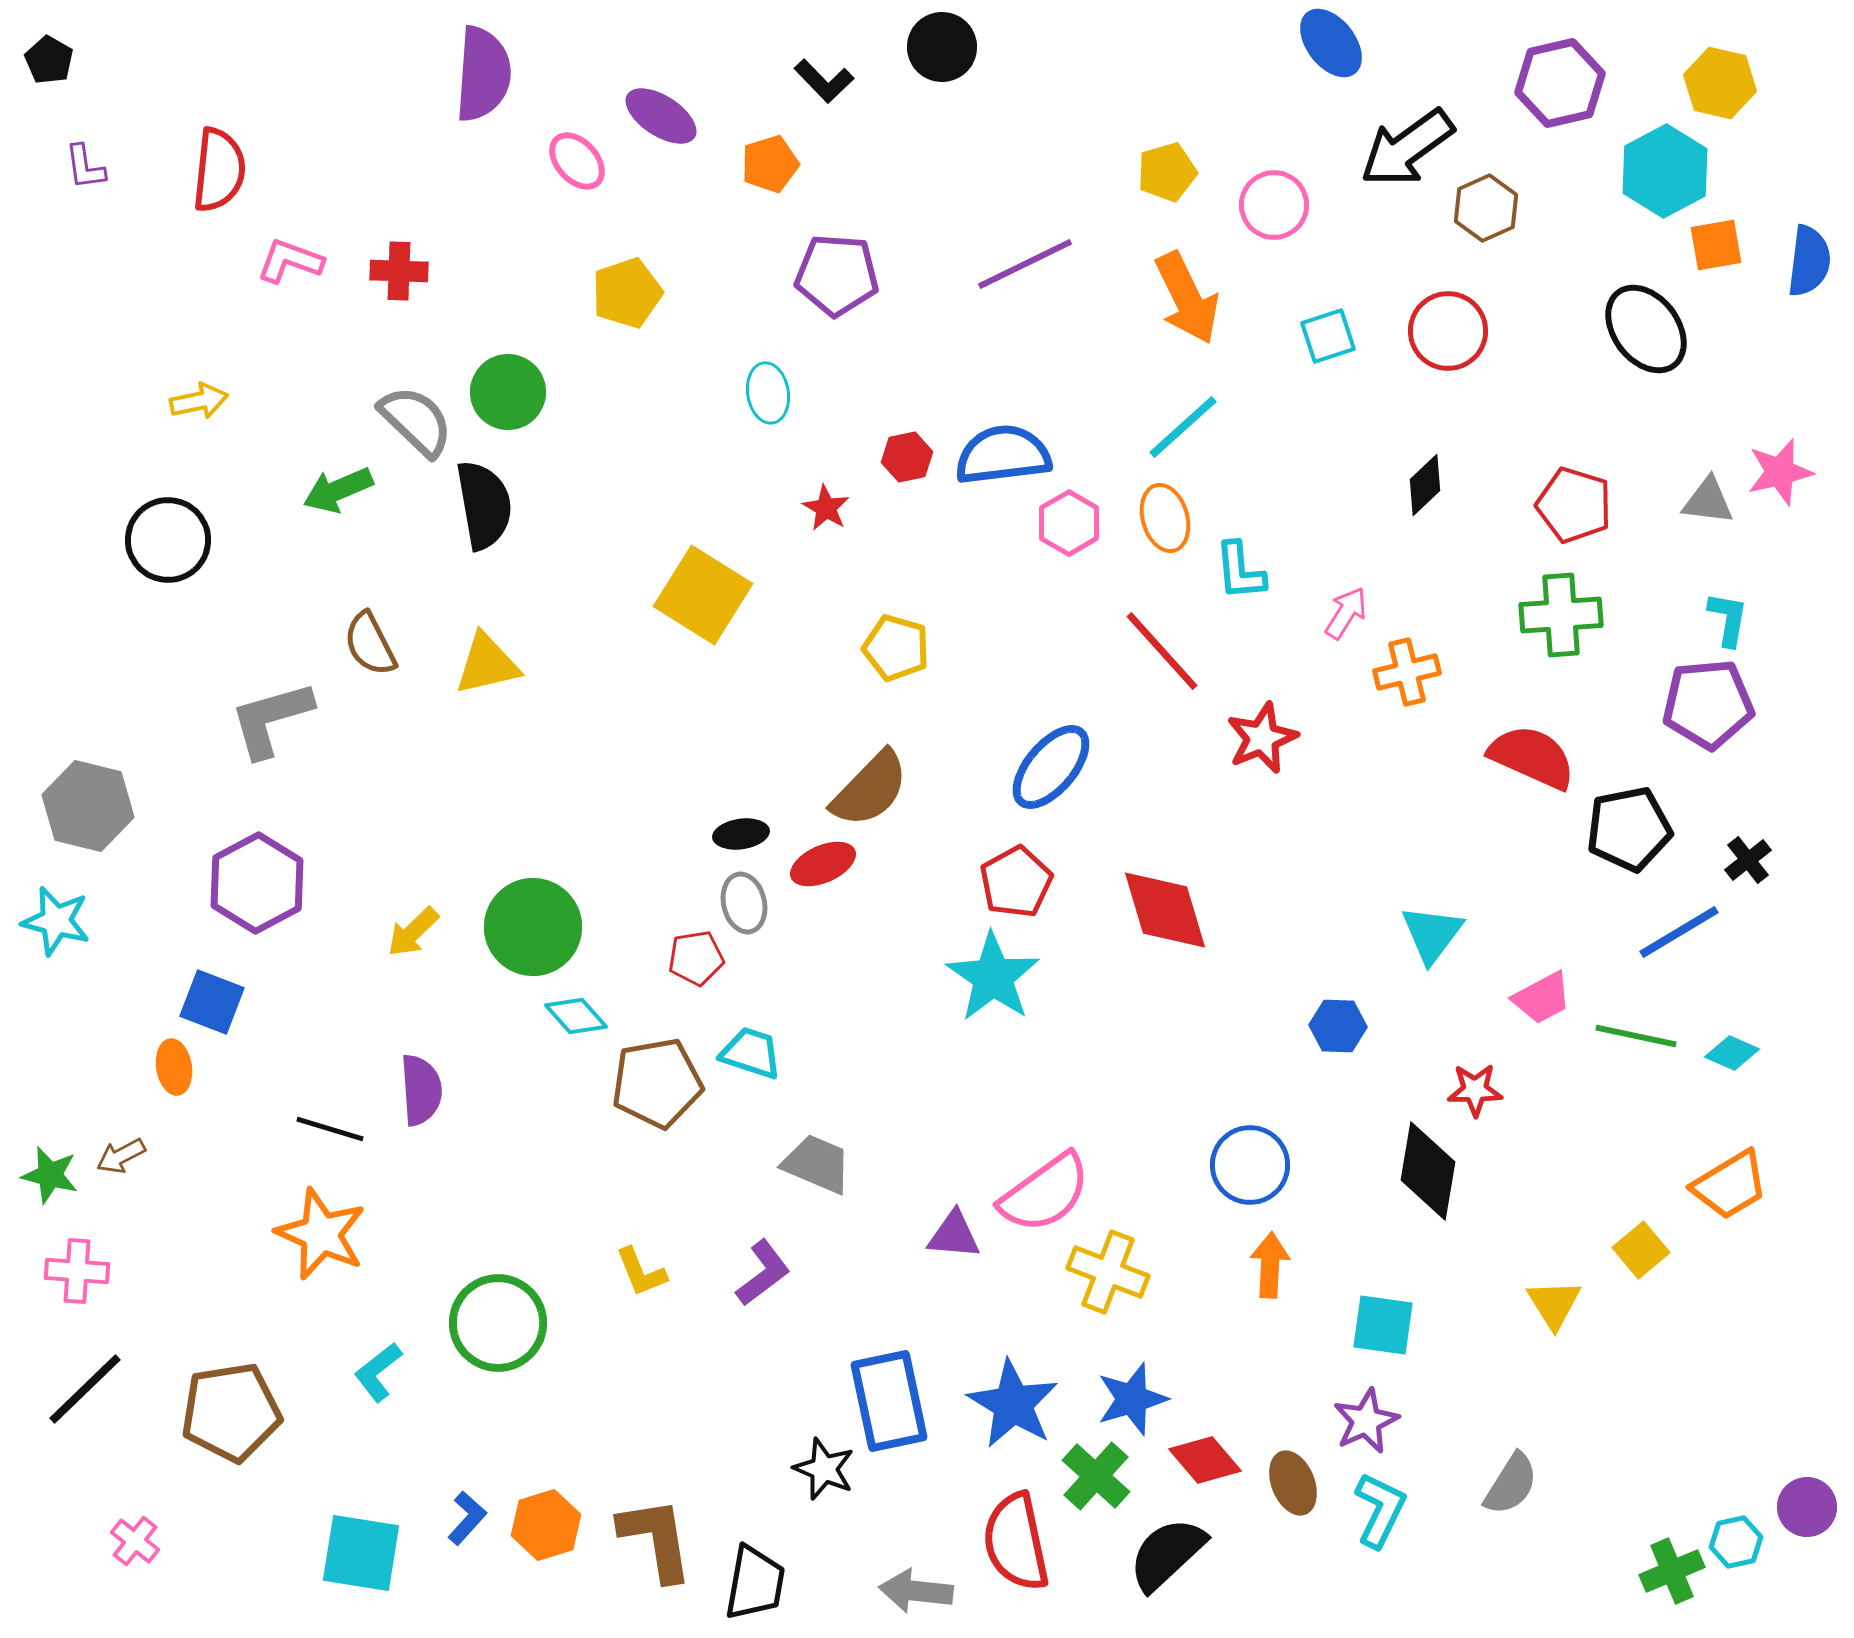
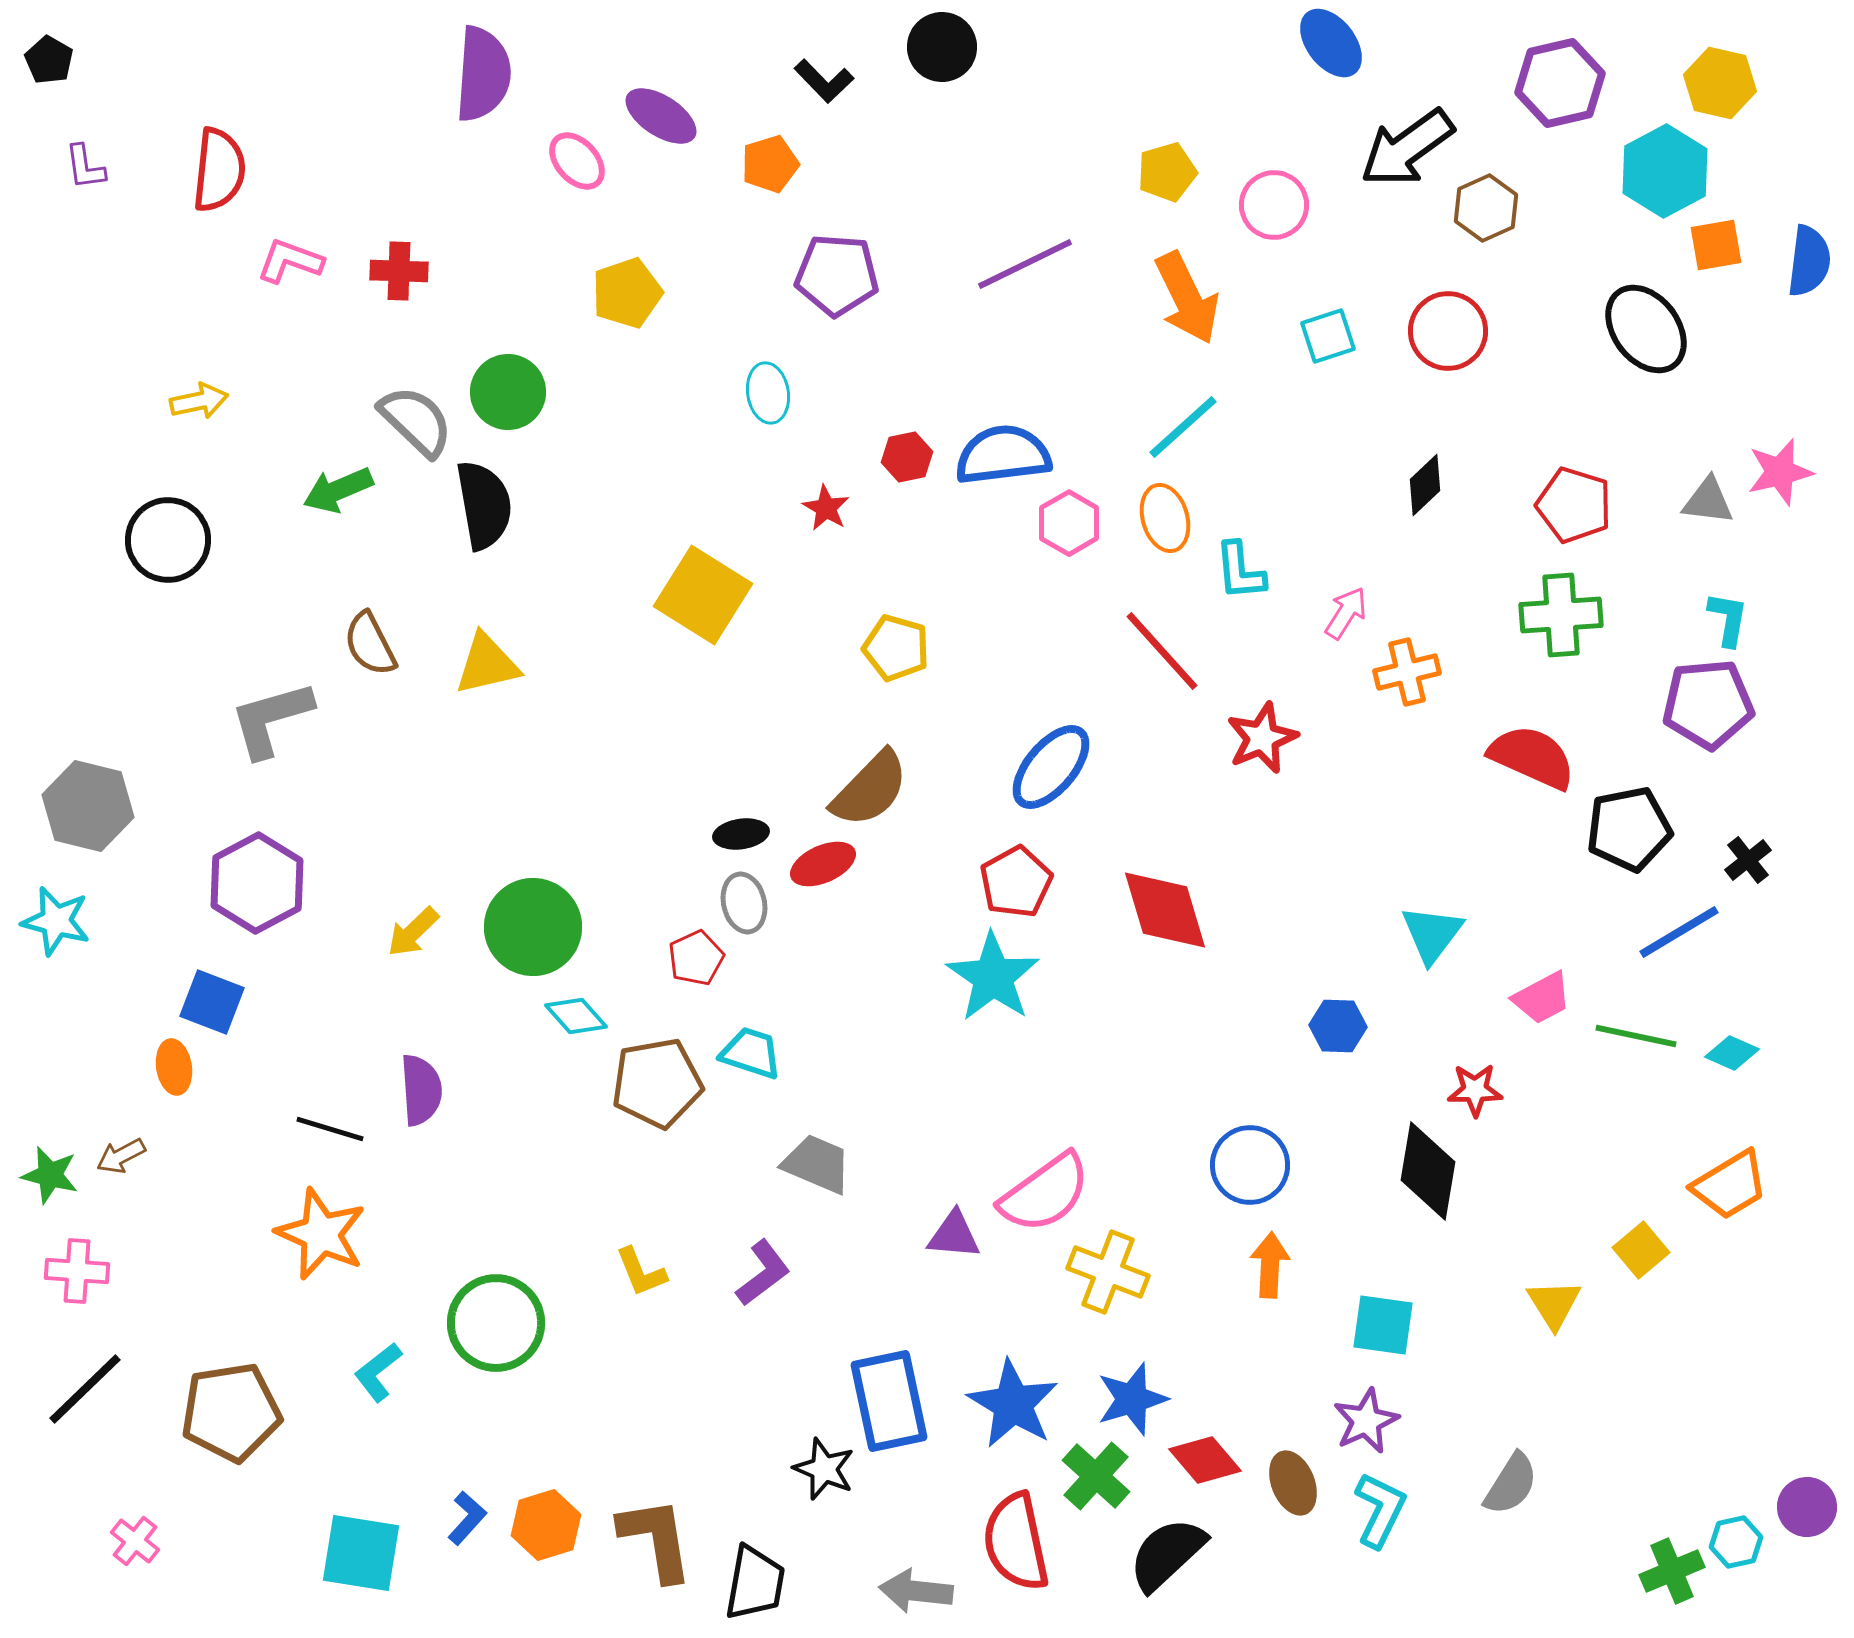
red pentagon at (696, 958): rotated 16 degrees counterclockwise
green circle at (498, 1323): moved 2 px left
